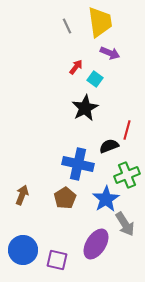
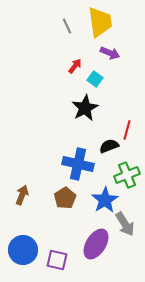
red arrow: moved 1 px left, 1 px up
blue star: moved 1 px left, 1 px down
